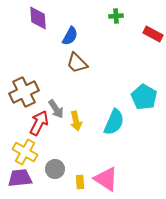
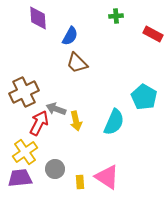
gray arrow: rotated 144 degrees clockwise
yellow cross: rotated 25 degrees clockwise
pink triangle: moved 1 px right, 2 px up
